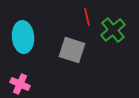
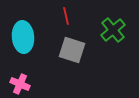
red line: moved 21 px left, 1 px up
